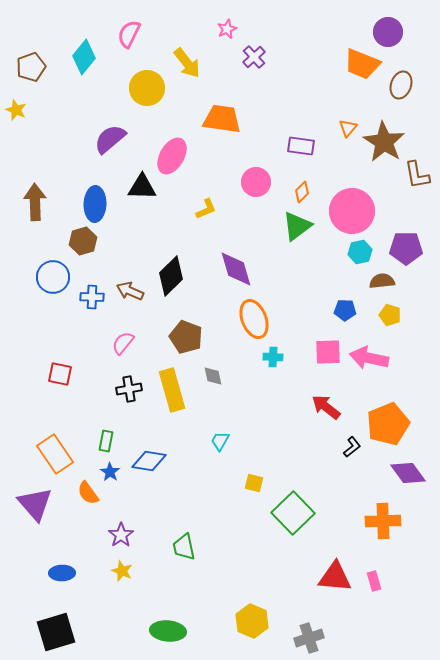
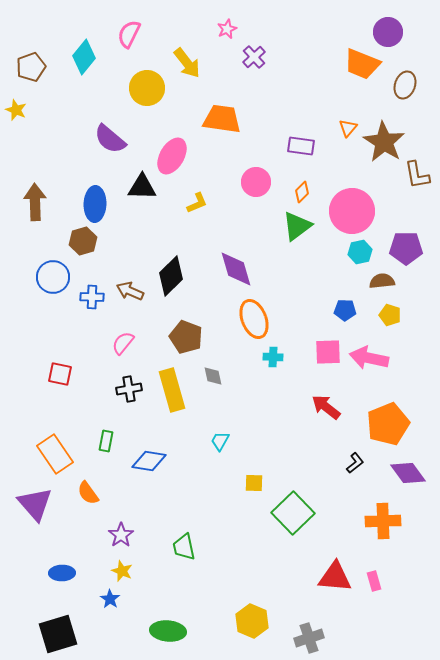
brown ellipse at (401, 85): moved 4 px right
purple semicircle at (110, 139): rotated 100 degrees counterclockwise
yellow L-shape at (206, 209): moved 9 px left, 6 px up
black L-shape at (352, 447): moved 3 px right, 16 px down
blue star at (110, 472): moved 127 px down
yellow square at (254, 483): rotated 12 degrees counterclockwise
black square at (56, 632): moved 2 px right, 2 px down
